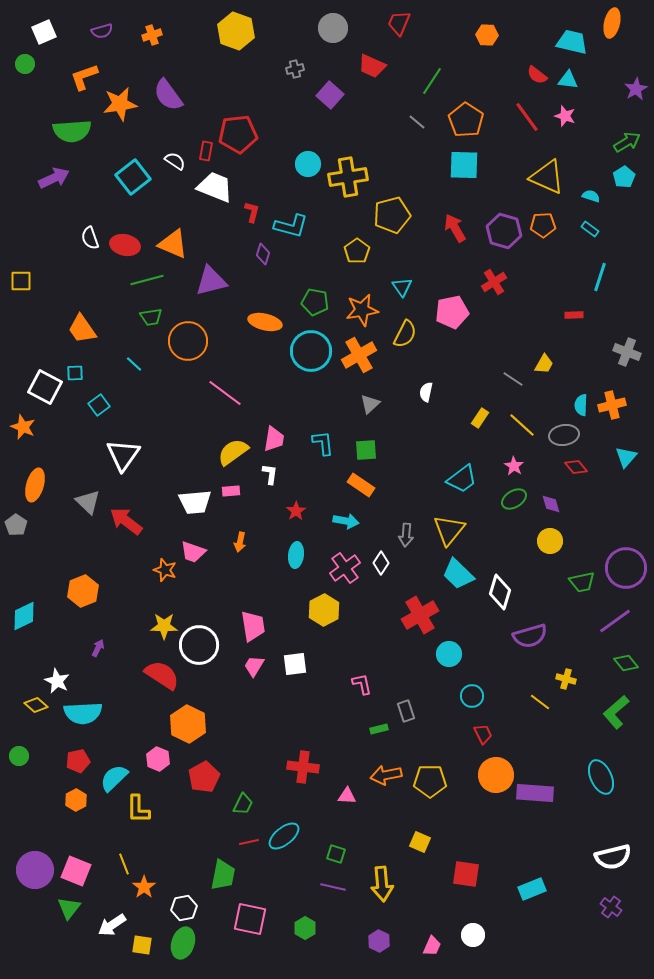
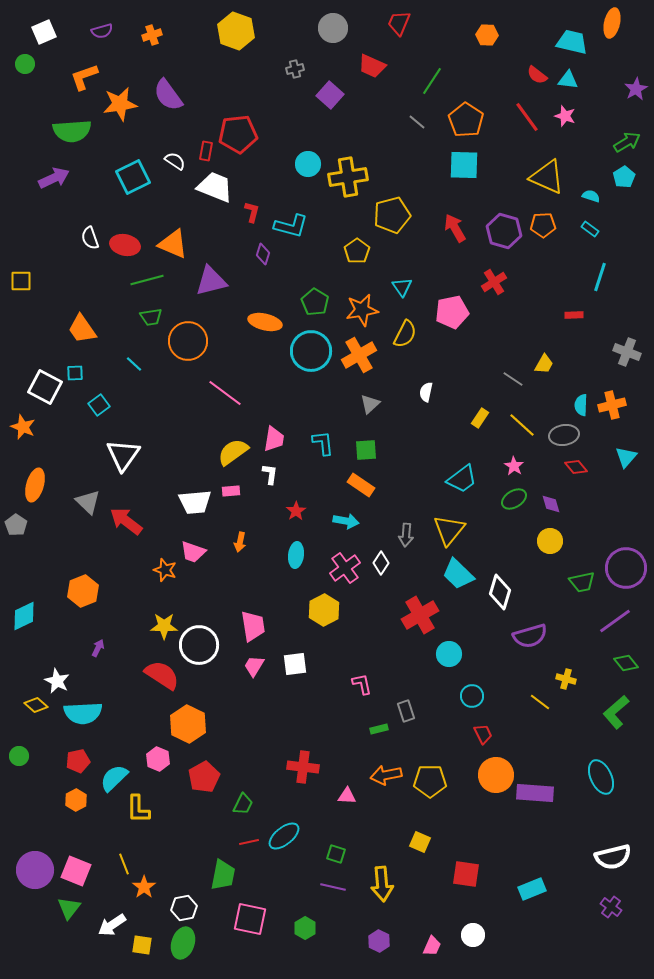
cyan square at (133, 177): rotated 12 degrees clockwise
green pentagon at (315, 302): rotated 20 degrees clockwise
